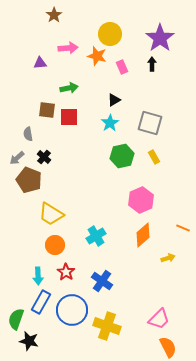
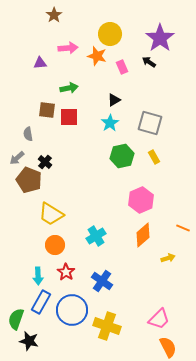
black arrow: moved 3 px left, 2 px up; rotated 56 degrees counterclockwise
black cross: moved 1 px right, 5 px down
